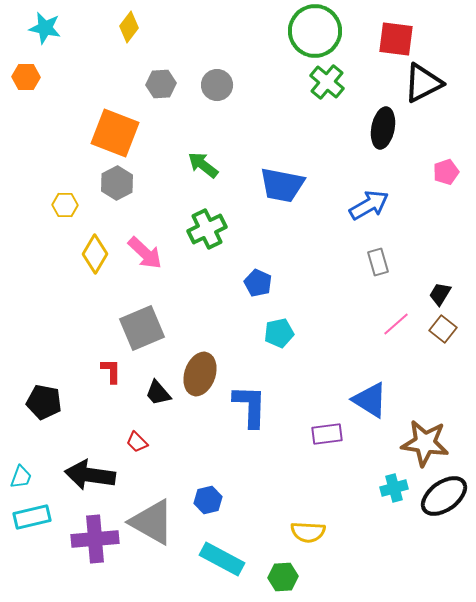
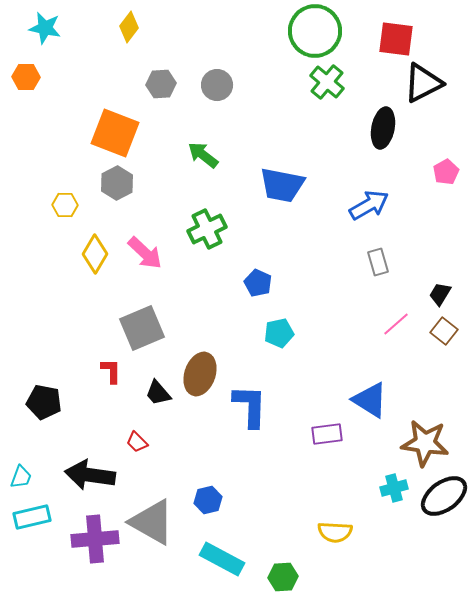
green arrow at (203, 165): moved 10 px up
pink pentagon at (446, 172): rotated 10 degrees counterclockwise
brown square at (443, 329): moved 1 px right, 2 px down
yellow semicircle at (308, 532): moved 27 px right
